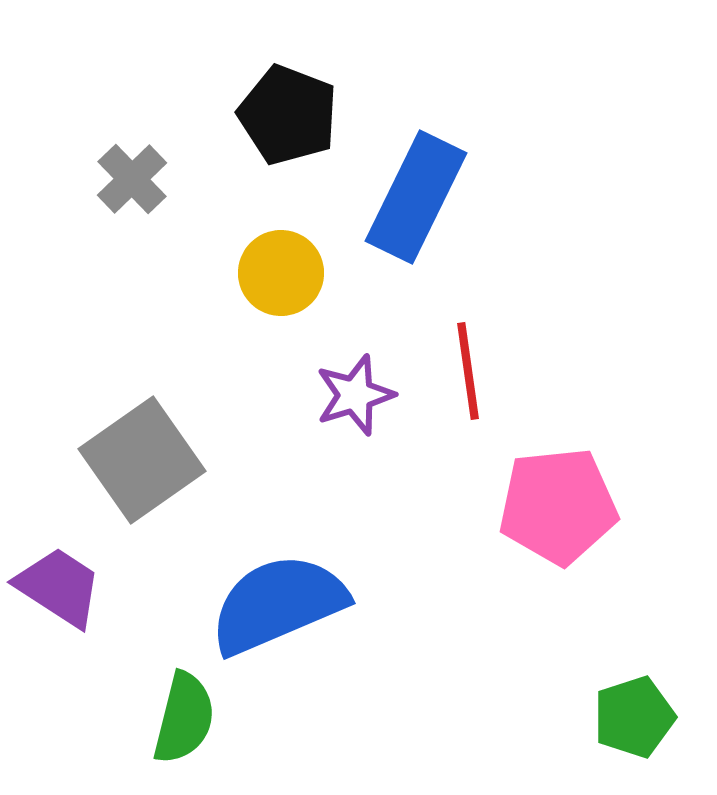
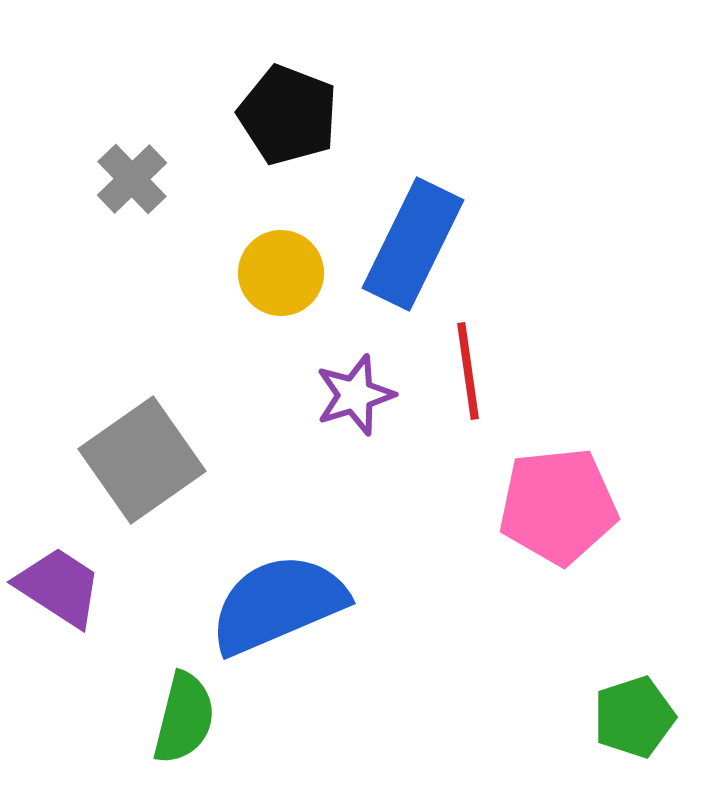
blue rectangle: moved 3 px left, 47 px down
